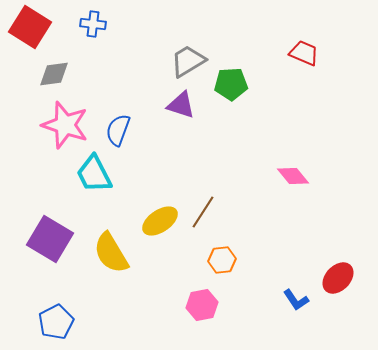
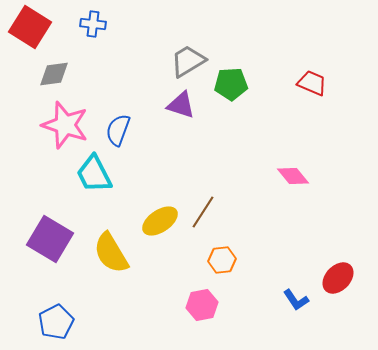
red trapezoid: moved 8 px right, 30 px down
